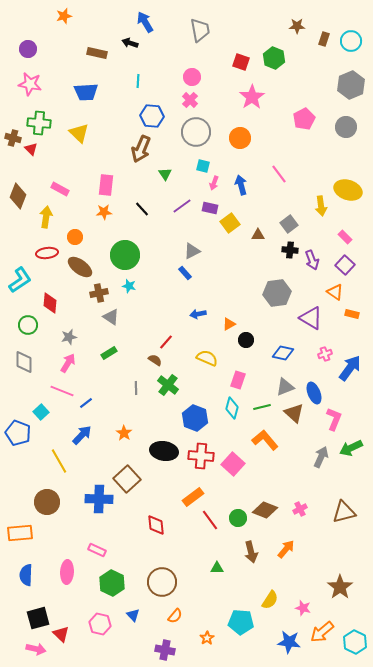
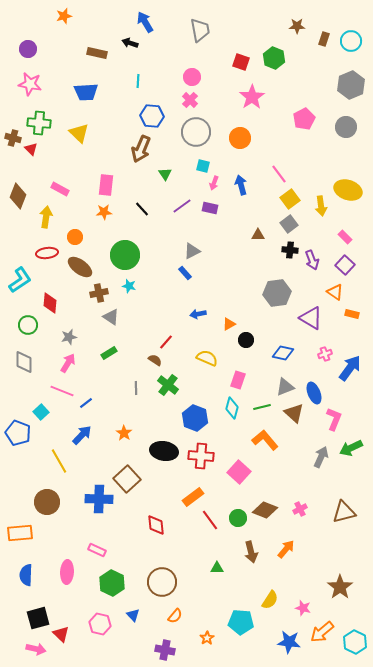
yellow square at (230, 223): moved 60 px right, 24 px up
pink square at (233, 464): moved 6 px right, 8 px down
